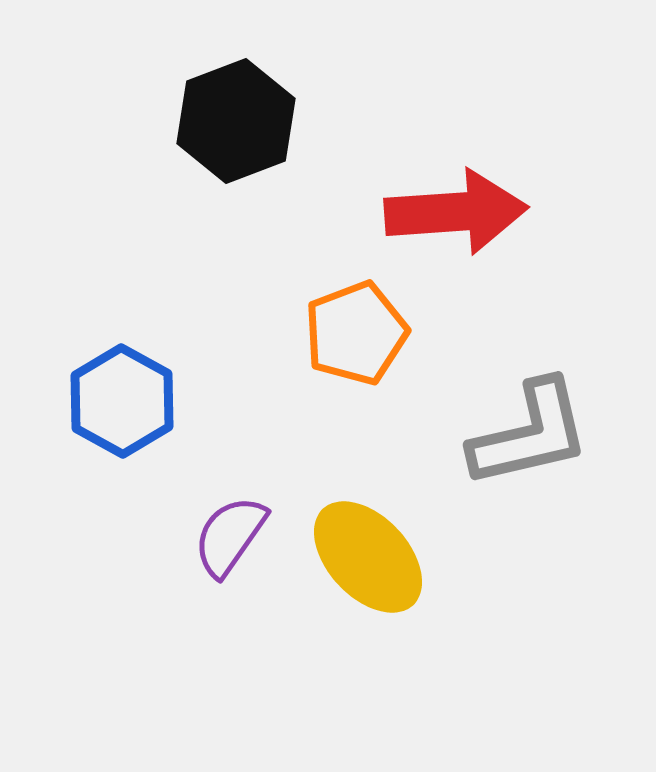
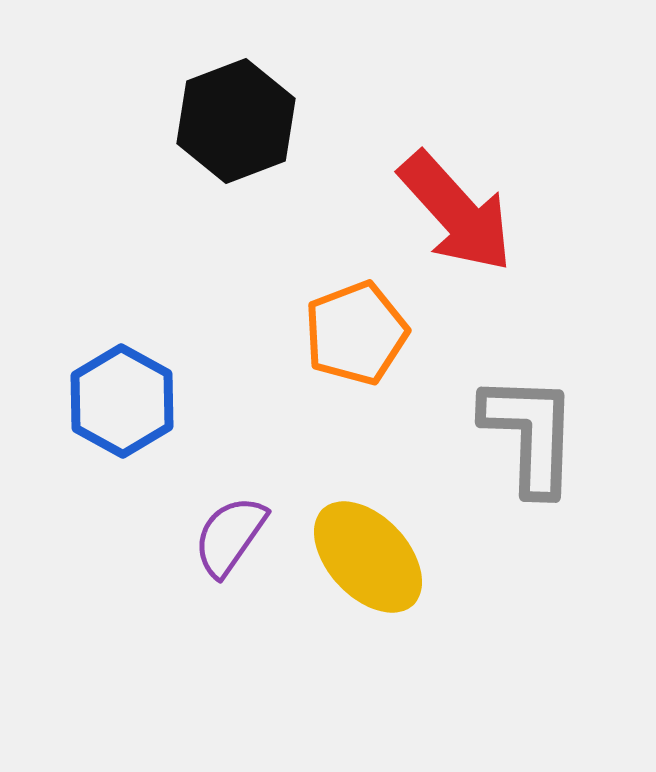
red arrow: rotated 52 degrees clockwise
gray L-shape: rotated 75 degrees counterclockwise
